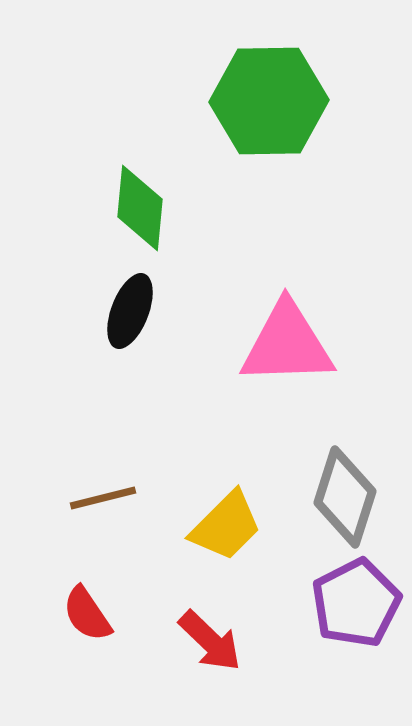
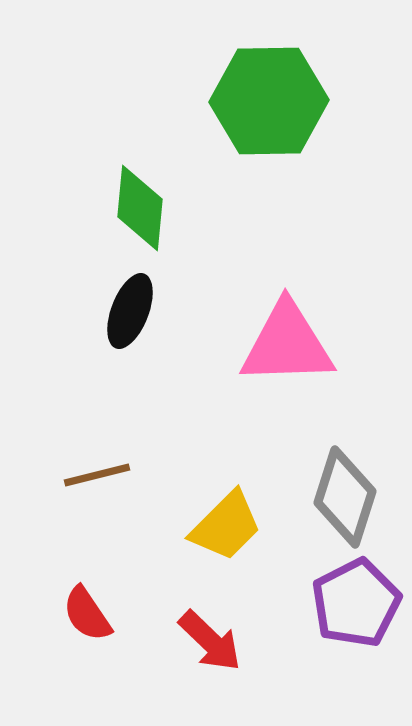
brown line: moved 6 px left, 23 px up
